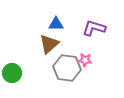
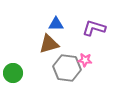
brown triangle: rotated 25 degrees clockwise
green circle: moved 1 px right
